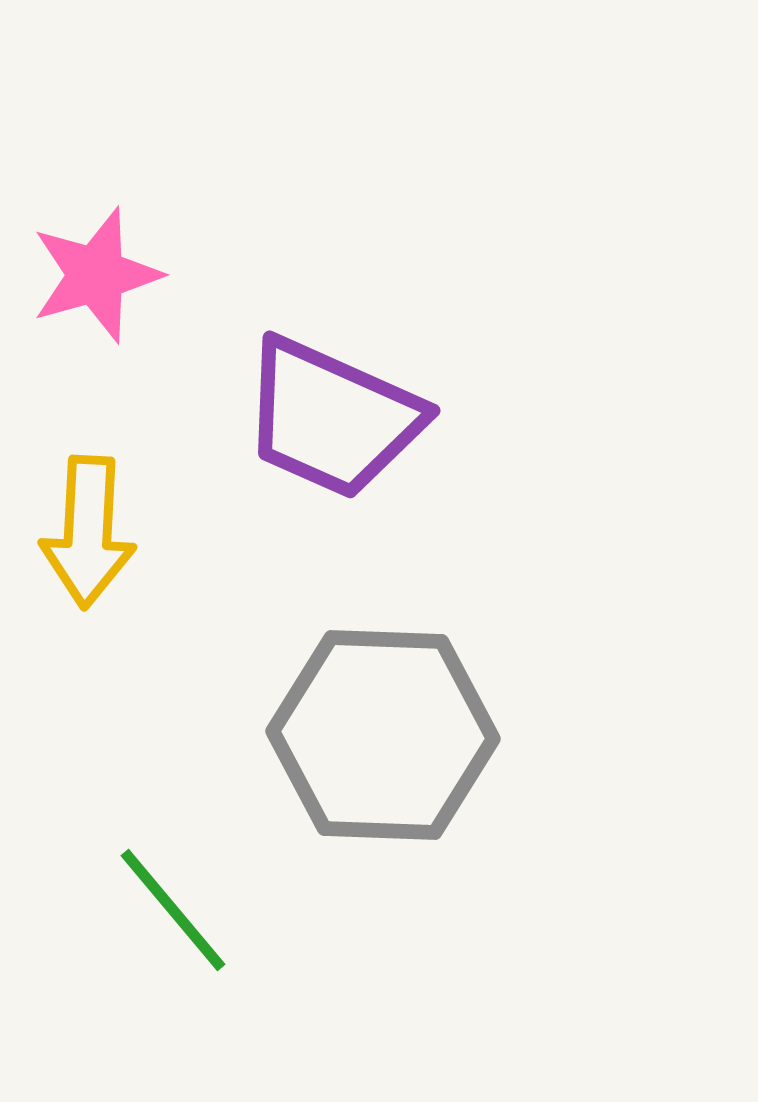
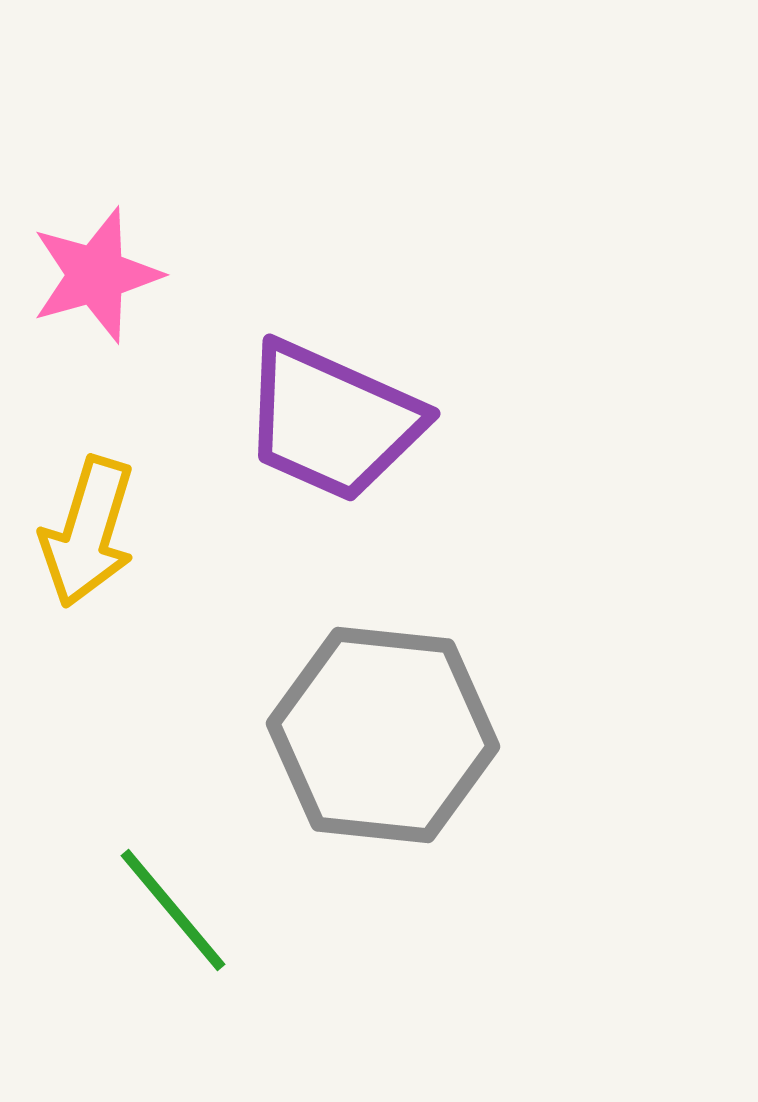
purple trapezoid: moved 3 px down
yellow arrow: rotated 14 degrees clockwise
gray hexagon: rotated 4 degrees clockwise
